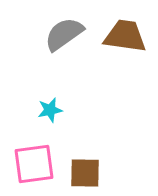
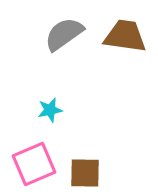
pink square: rotated 15 degrees counterclockwise
